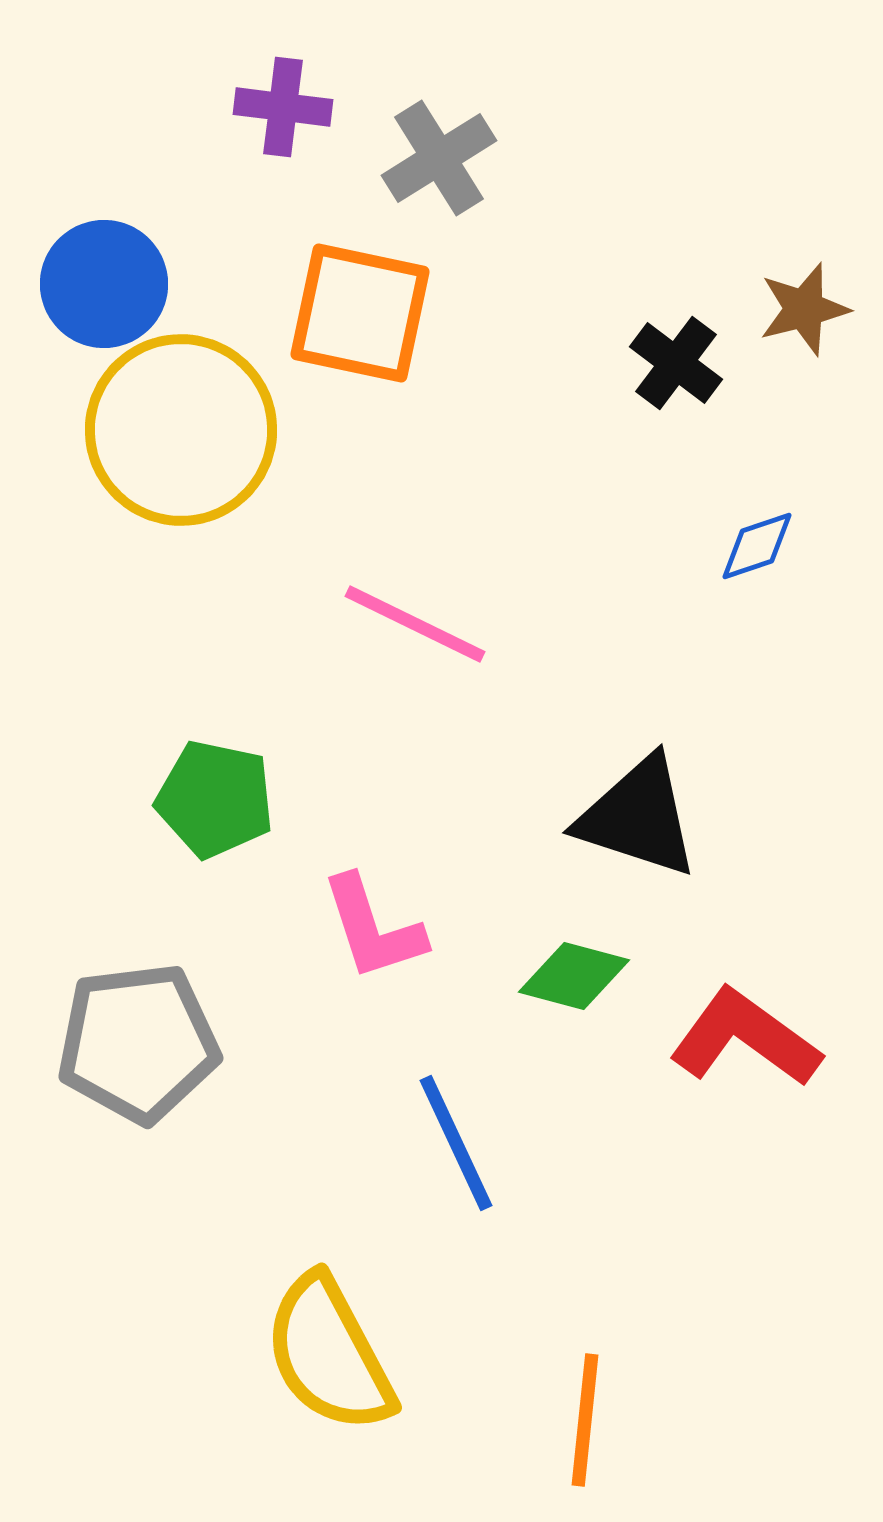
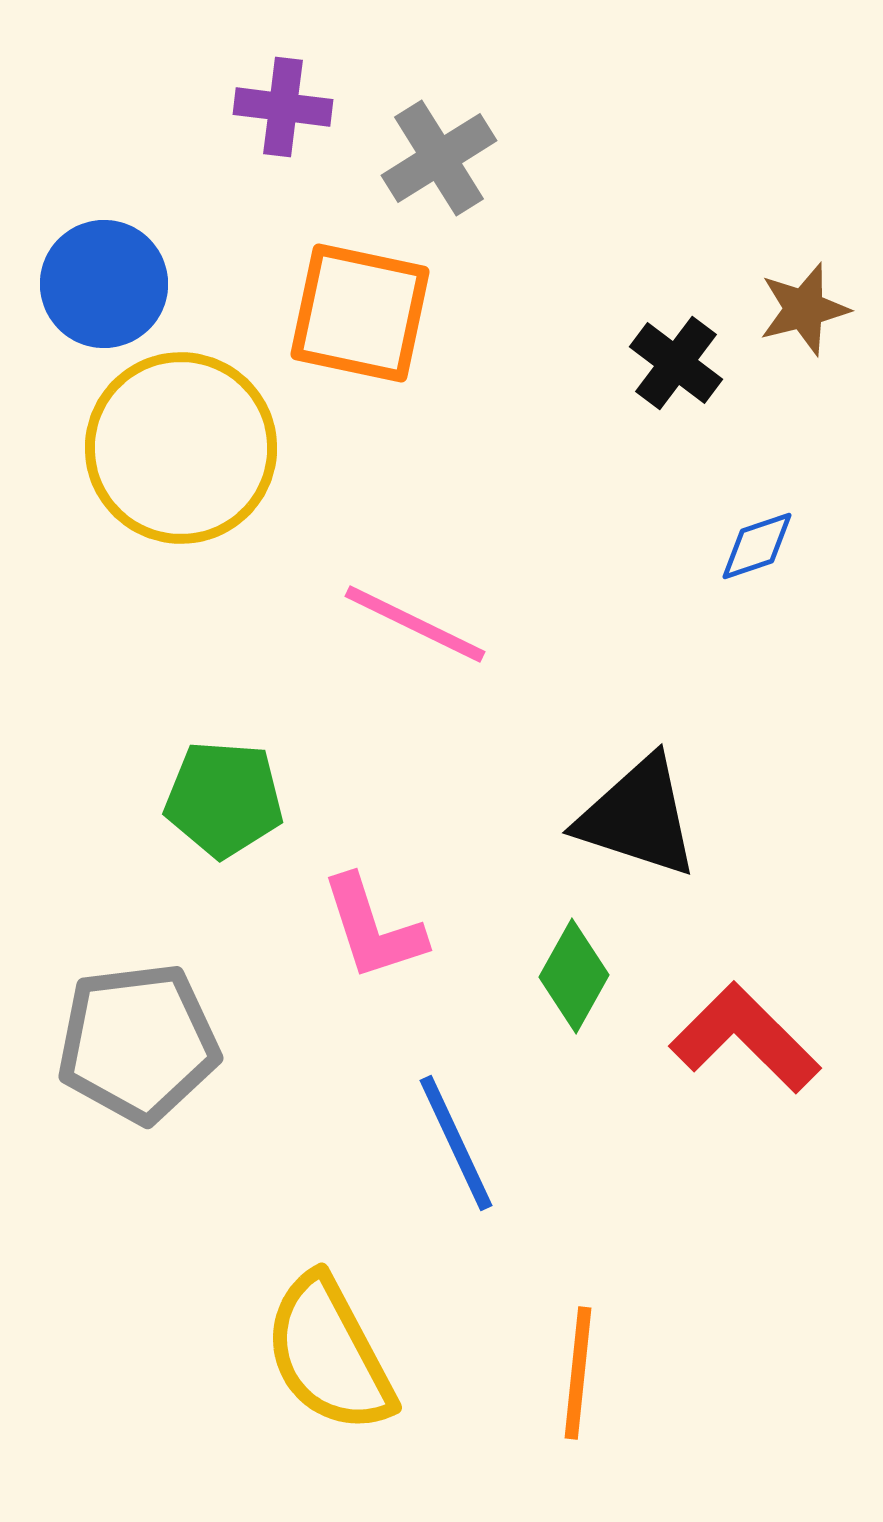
yellow circle: moved 18 px down
green pentagon: moved 9 px right; rotated 8 degrees counterclockwise
green diamond: rotated 76 degrees counterclockwise
red L-shape: rotated 9 degrees clockwise
orange line: moved 7 px left, 47 px up
